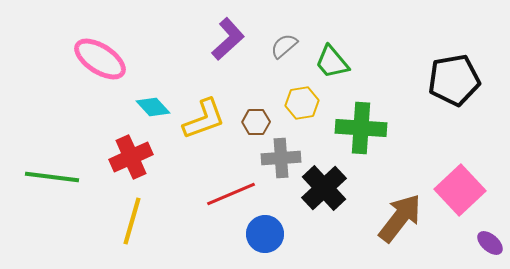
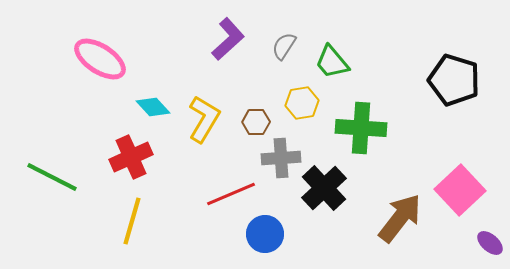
gray semicircle: rotated 16 degrees counterclockwise
black pentagon: rotated 27 degrees clockwise
yellow L-shape: rotated 39 degrees counterclockwise
green line: rotated 20 degrees clockwise
